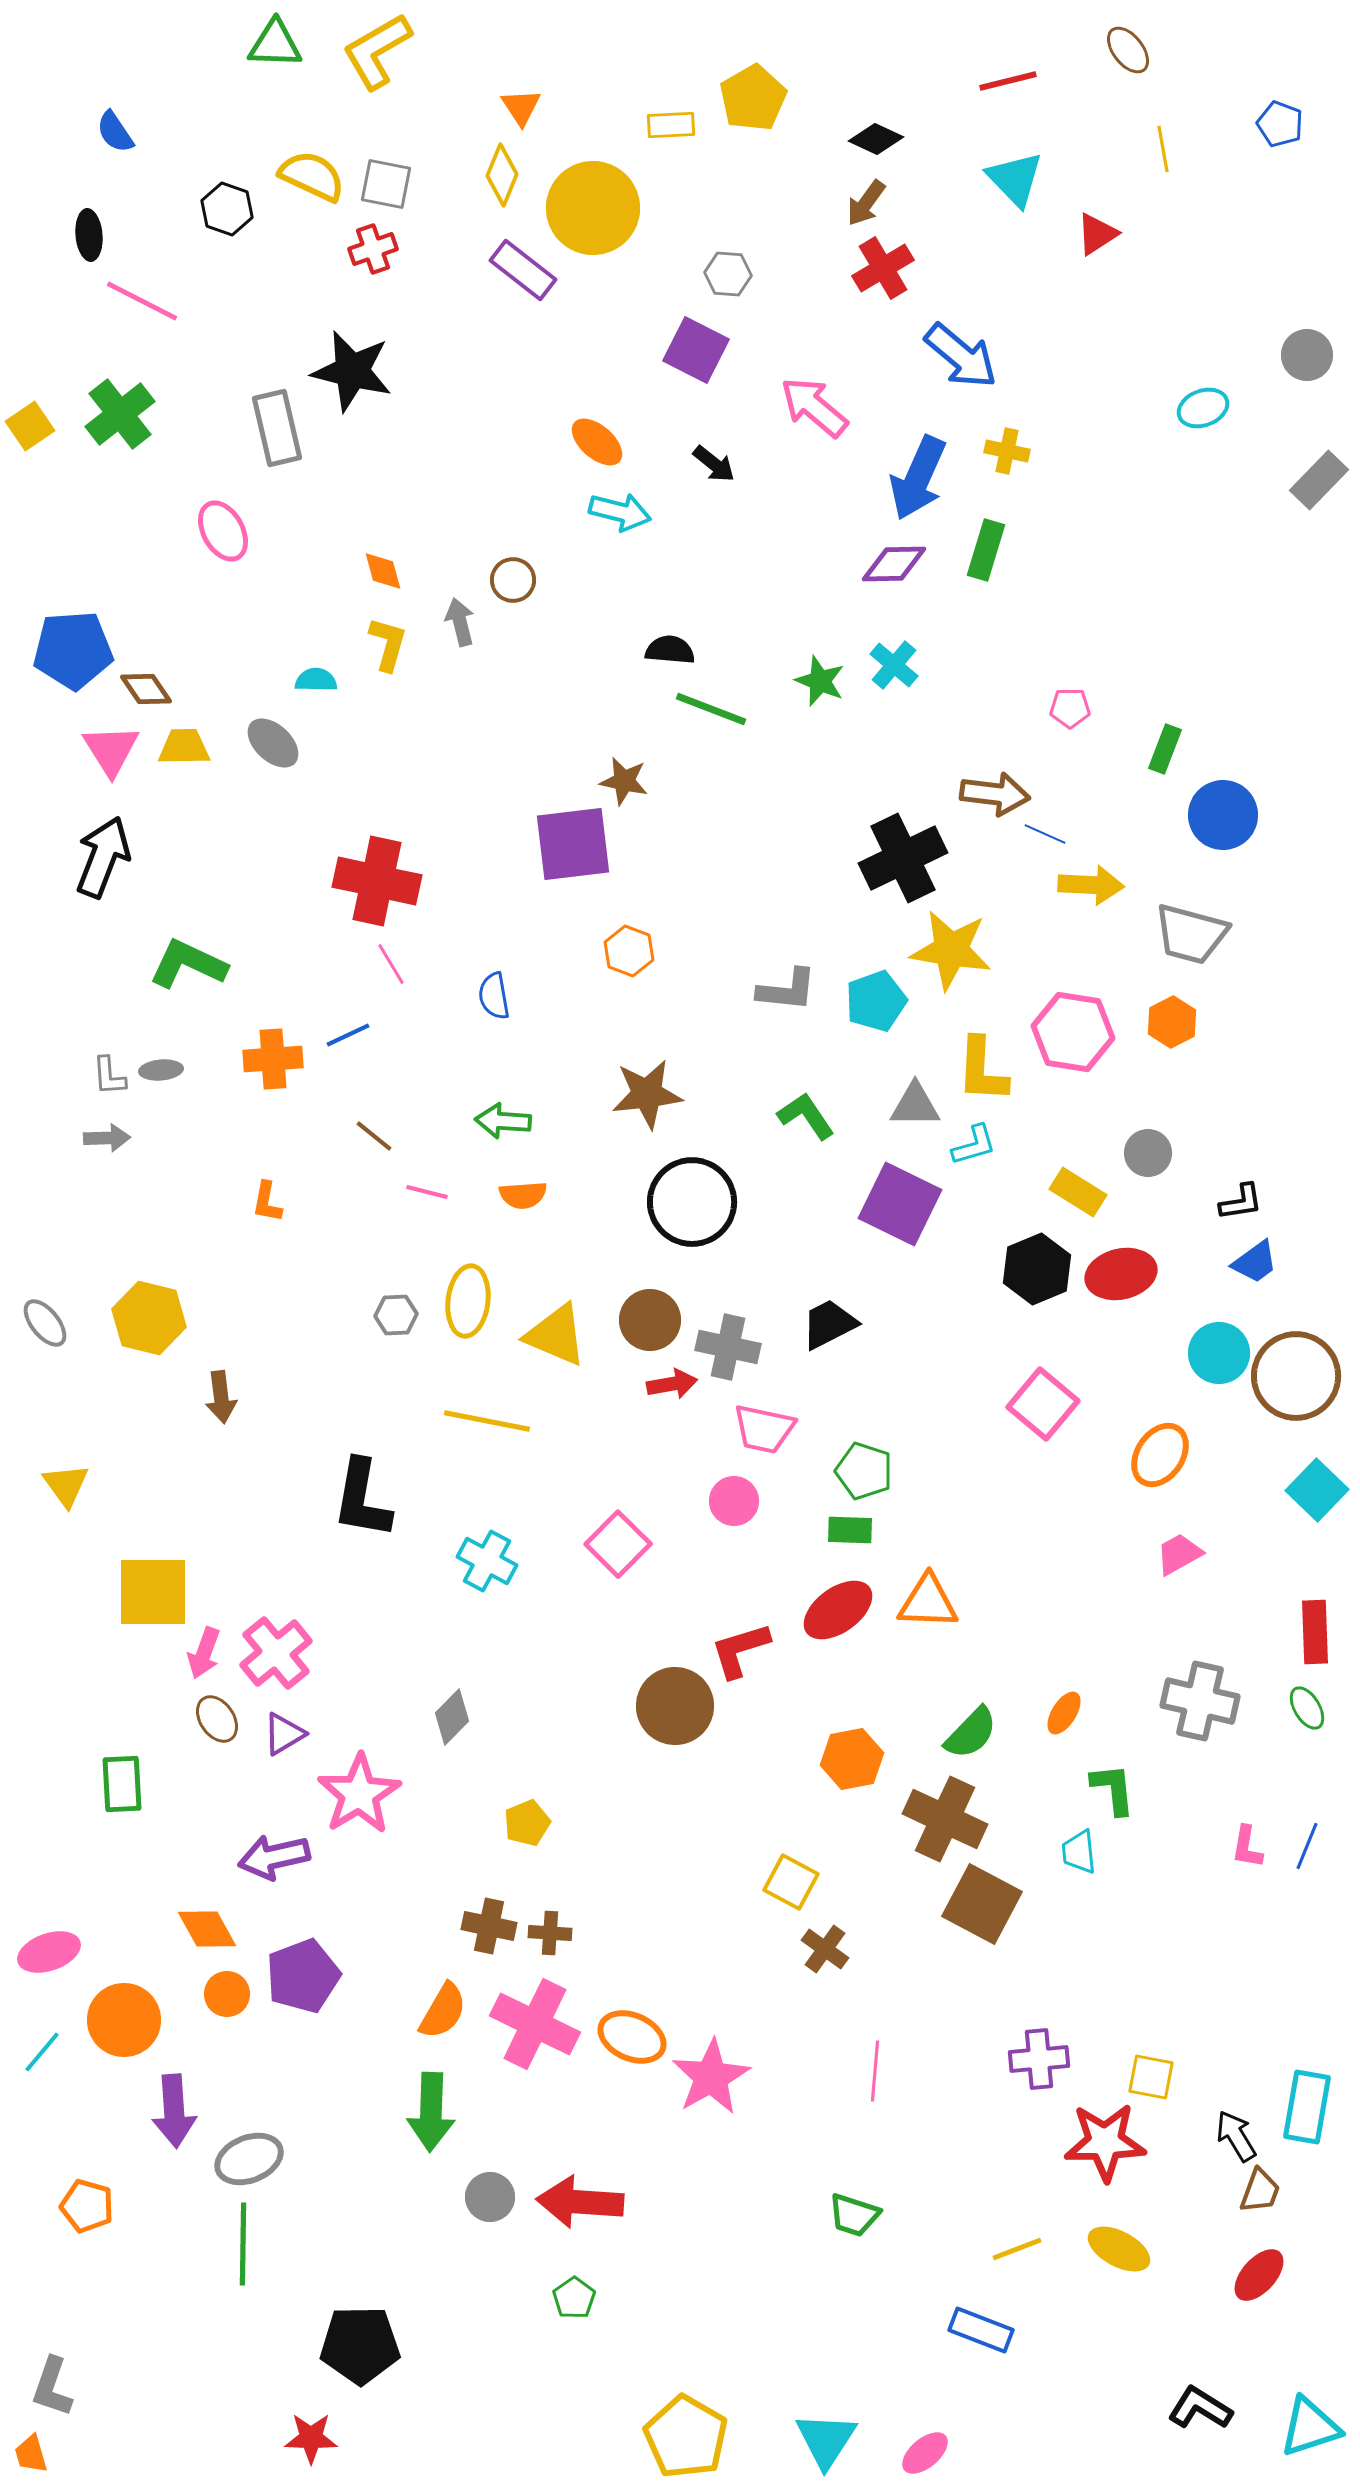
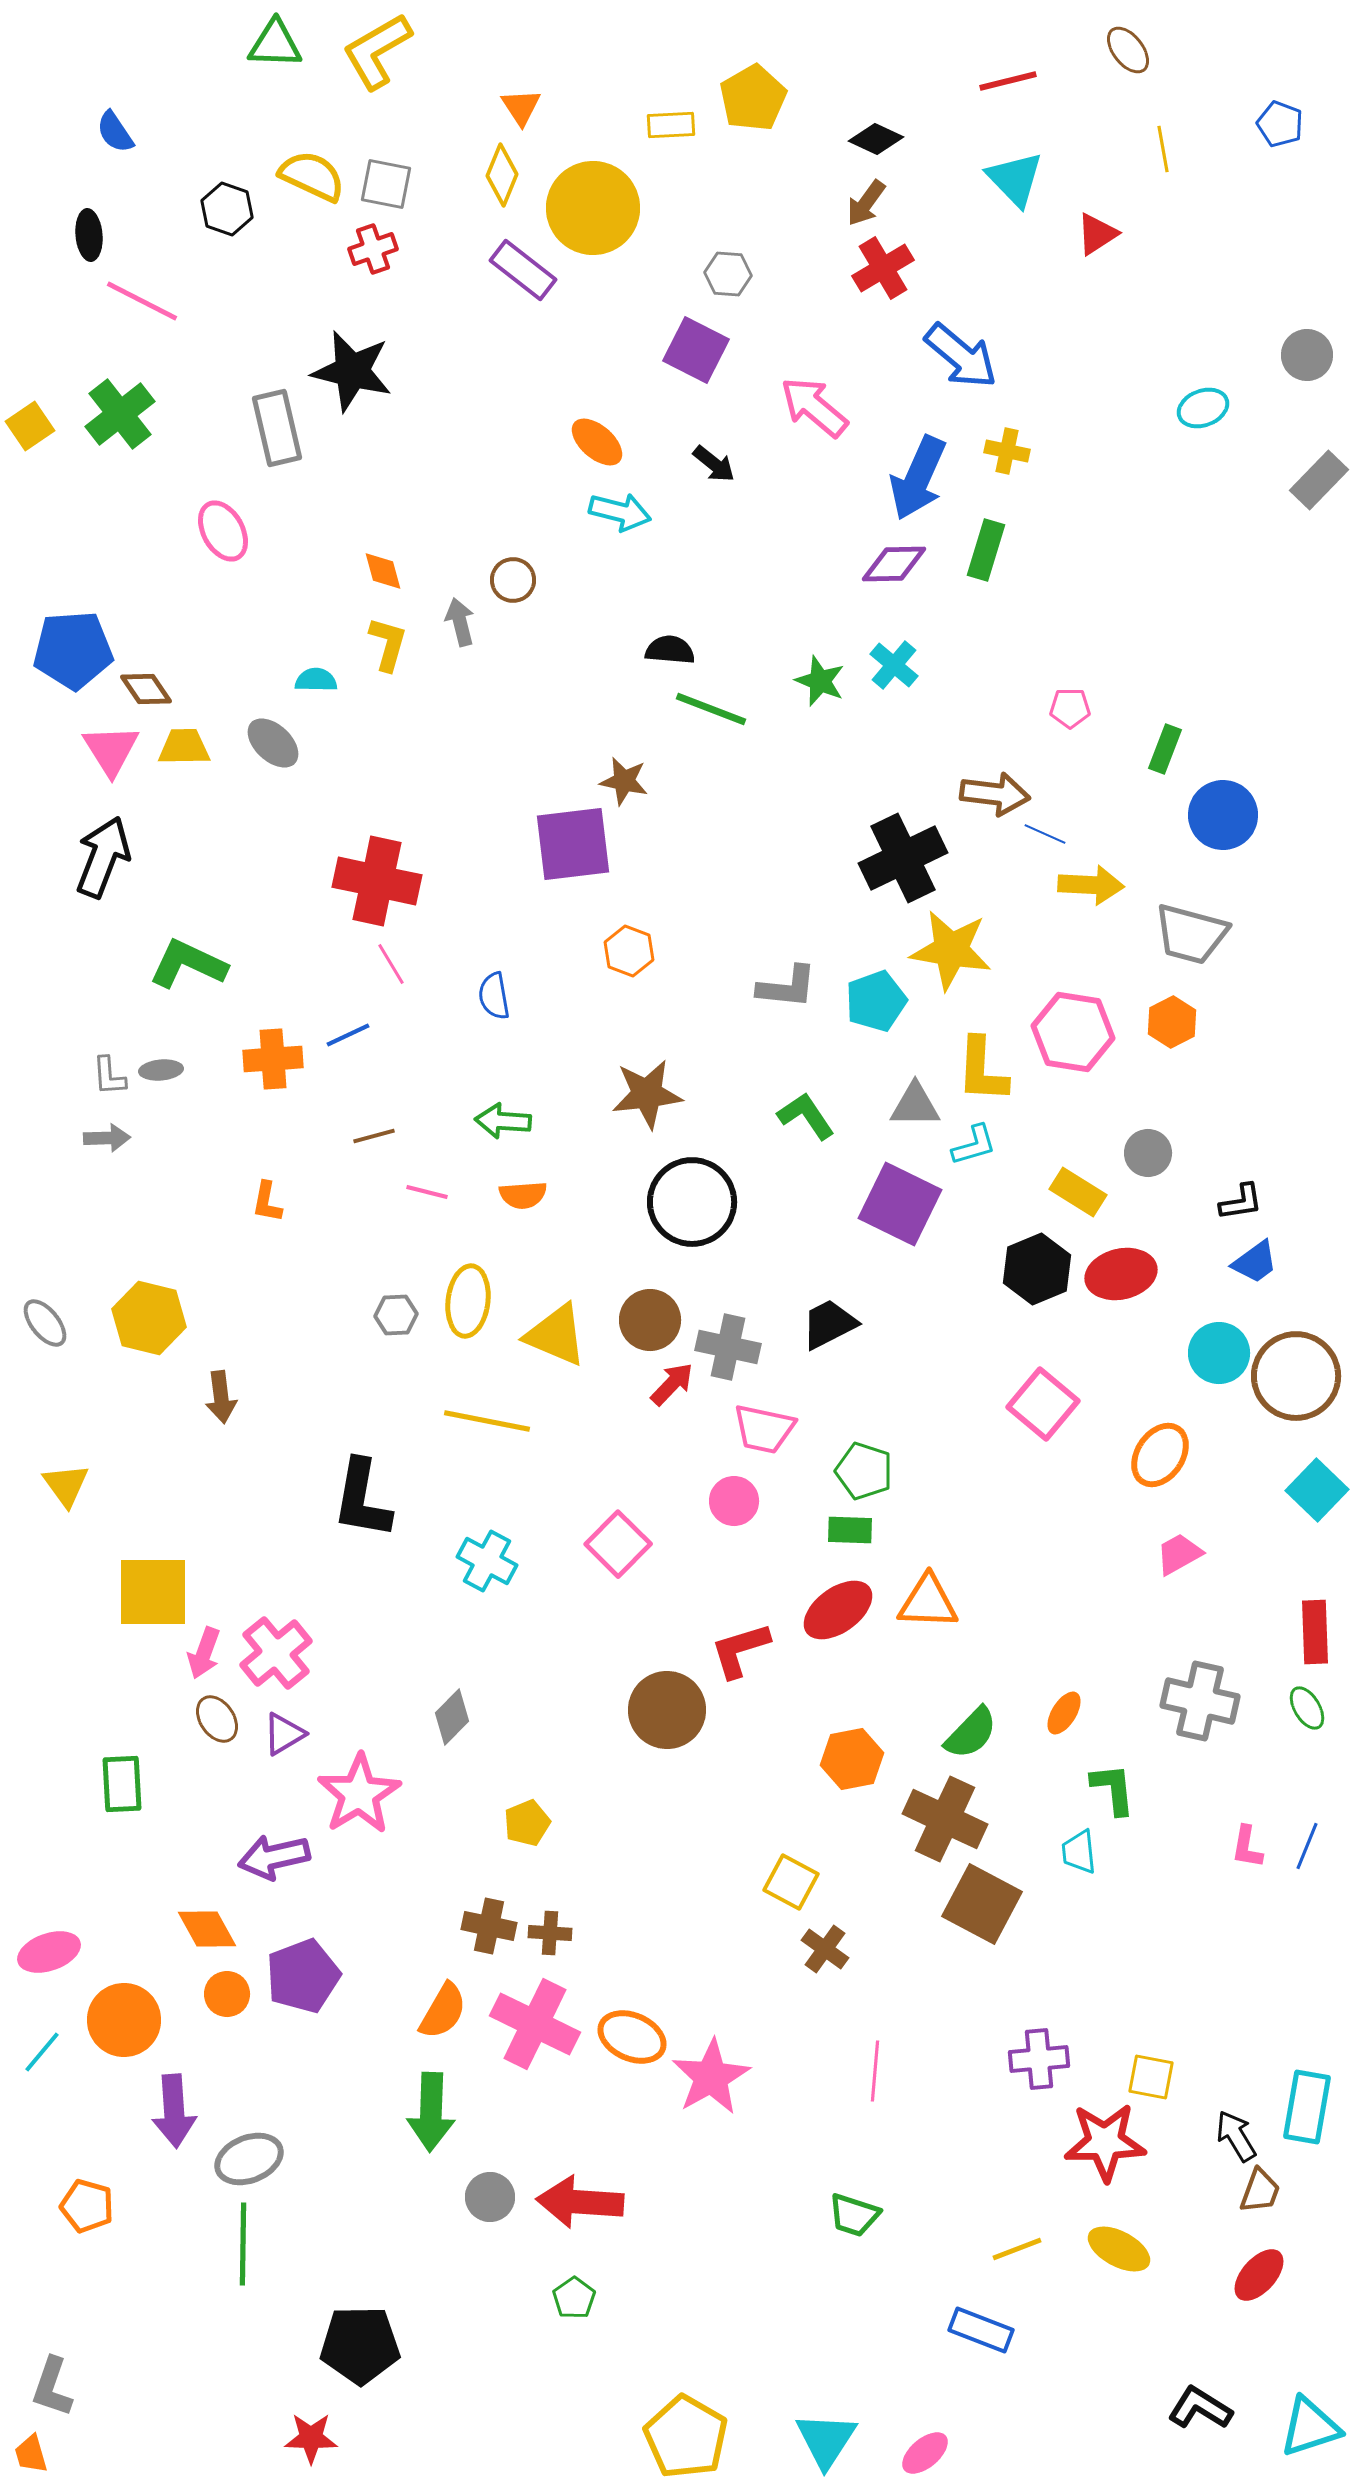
gray L-shape at (787, 990): moved 3 px up
brown line at (374, 1136): rotated 54 degrees counterclockwise
red arrow at (672, 1384): rotated 36 degrees counterclockwise
brown circle at (675, 1706): moved 8 px left, 4 px down
